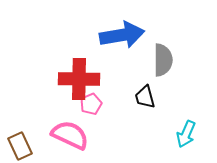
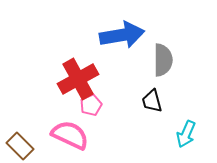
red cross: moved 1 px left; rotated 30 degrees counterclockwise
black trapezoid: moved 7 px right, 4 px down
pink pentagon: moved 1 px down
brown rectangle: rotated 20 degrees counterclockwise
